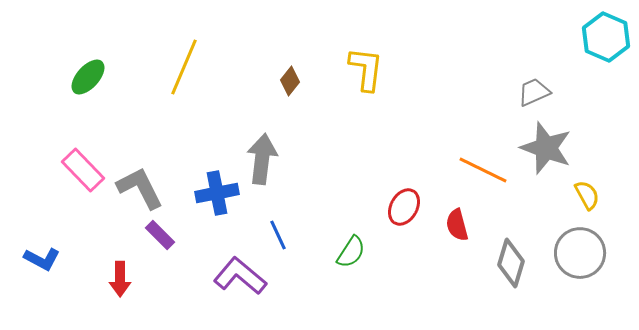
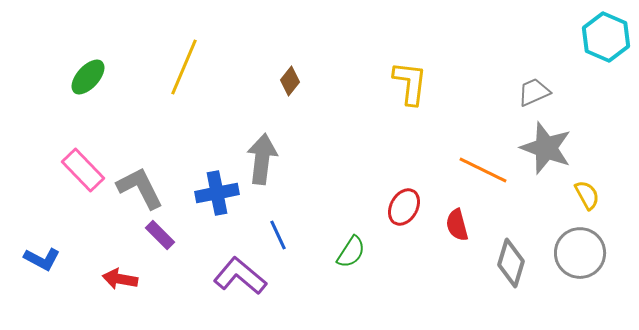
yellow L-shape: moved 44 px right, 14 px down
red arrow: rotated 100 degrees clockwise
